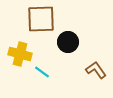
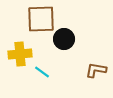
black circle: moved 4 px left, 3 px up
yellow cross: rotated 20 degrees counterclockwise
brown L-shape: rotated 45 degrees counterclockwise
